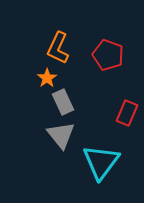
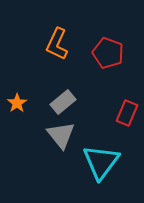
orange L-shape: moved 1 px left, 4 px up
red pentagon: moved 2 px up
orange star: moved 30 px left, 25 px down
gray rectangle: rotated 75 degrees clockwise
